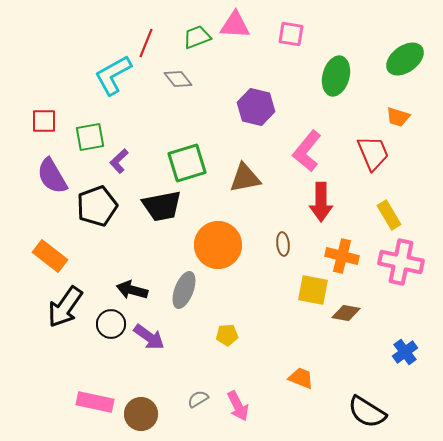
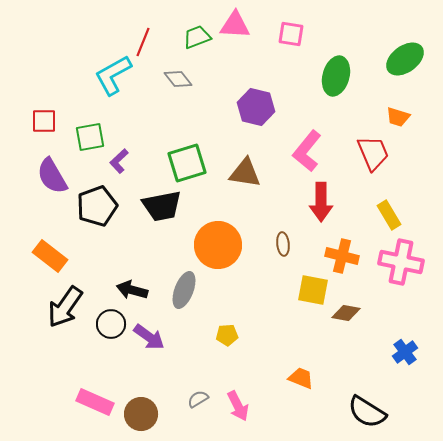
red line at (146, 43): moved 3 px left, 1 px up
brown triangle at (245, 178): moved 5 px up; rotated 20 degrees clockwise
pink rectangle at (95, 402): rotated 12 degrees clockwise
